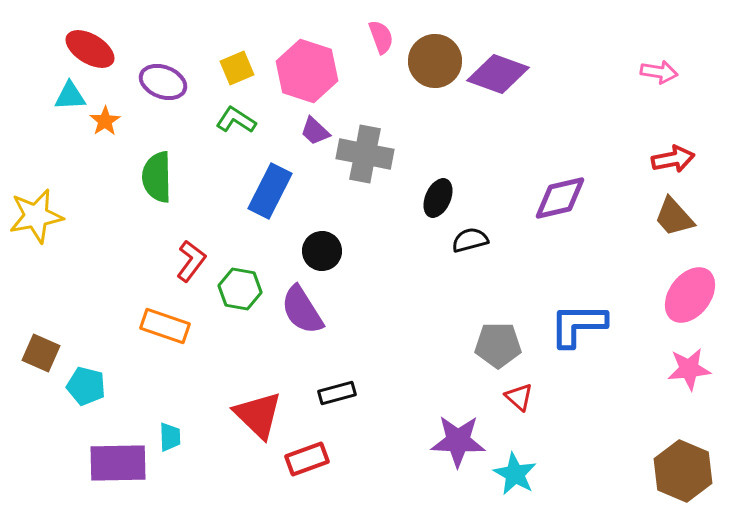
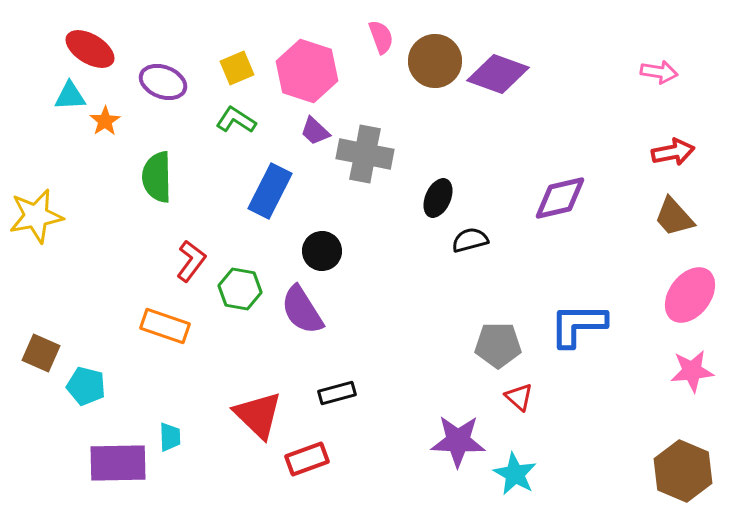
red arrow at (673, 159): moved 7 px up
pink star at (689, 369): moved 3 px right, 2 px down
